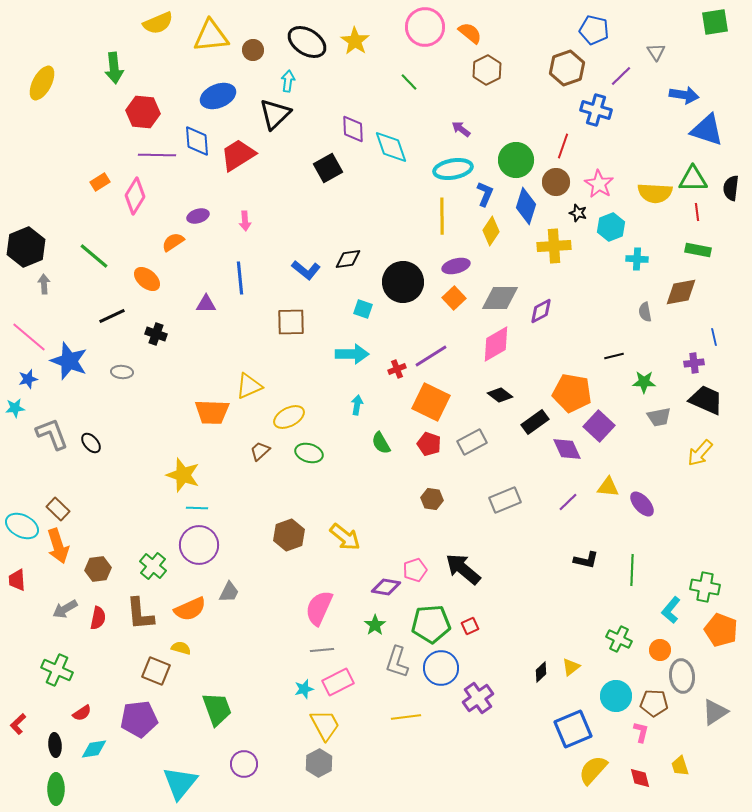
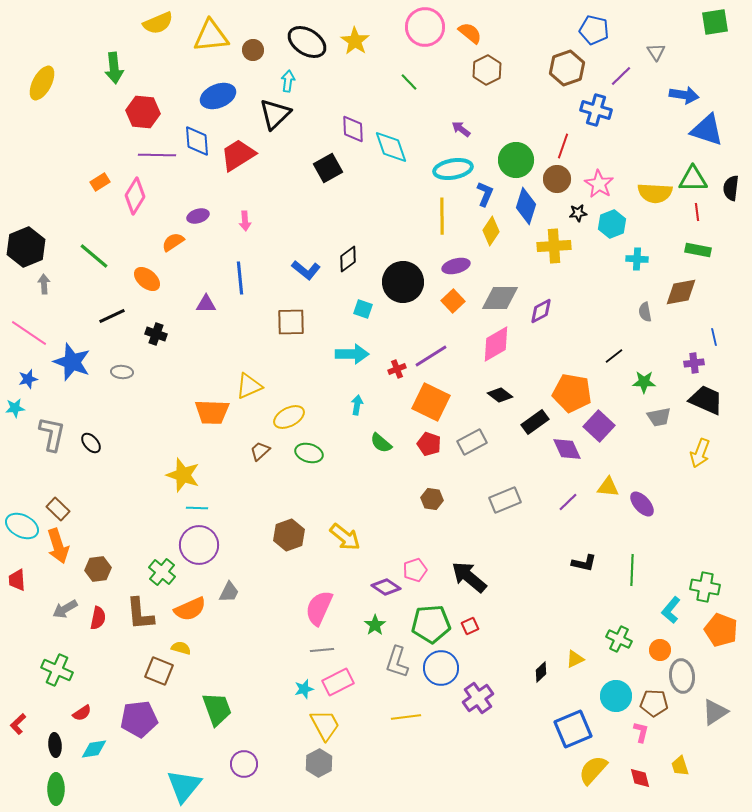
brown circle at (556, 182): moved 1 px right, 3 px up
black star at (578, 213): rotated 24 degrees counterclockwise
cyan hexagon at (611, 227): moved 1 px right, 3 px up
black diamond at (348, 259): rotated 28 degrees counterclockwise
orange square at (454, 298): moved 1 px left, 3 px down
pink line at (29, 337): moved 4 px up; rotated 6 degrees counterclockwise
black line at (614, 356): rotated 24 degrees counterclockwise
blue star at (69, 361): moved 3 px right, 1 px down
gray L-shape at (52, 434): rotated 33 degrees clockwise
green semicircle at (381, 443): rotated 20 degrees counterclockwise
yellow arrow at (700, 453): rotated 20 degrees counterclockwise
black L-shape at (586, 560): moved 2 px left, 3 px down
green cross at (153, 566): moved 9 px right, 6 px down
black arrow at (463, 569): moved 6 px right, 8 px down
purple diamond at (386, 587): rotated 24 degrees clockwise
yellow triangle at (571, 667): moved 4 px right, 8 px up; rotated 12 degrees clockwise
brown square at (156, 671): moved 3 px right
cyan triangle at (180, 783): moved 4 px right, 3 px down
